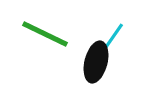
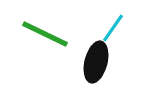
cyan line: moved 9 px up
